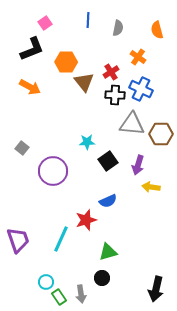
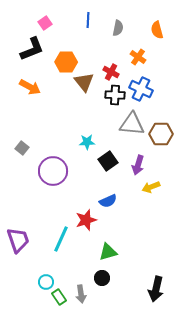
red cross: rotated 28 degrees counterclockwise
yellow arrow: rotated 30 degrees counterclockwise
